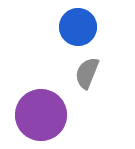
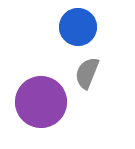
purple circle: moved 13 px up
